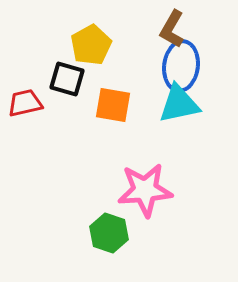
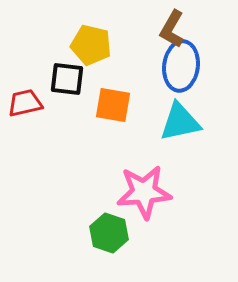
yellow pentagon: rotated 30 degrees counterclockwise
black square: rotated 9 degrees counterclockwise
cyan triangle: moved 1 px right, 18 px down
pink star: moved 1 px left, 2 px down
